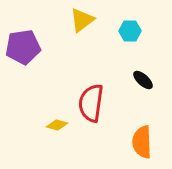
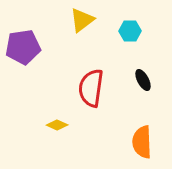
black ellipse: rotated 20 degrees clockwise
red semicircle: moved 15 px up
yellow diamond: rotated 10 degrees clockwise
